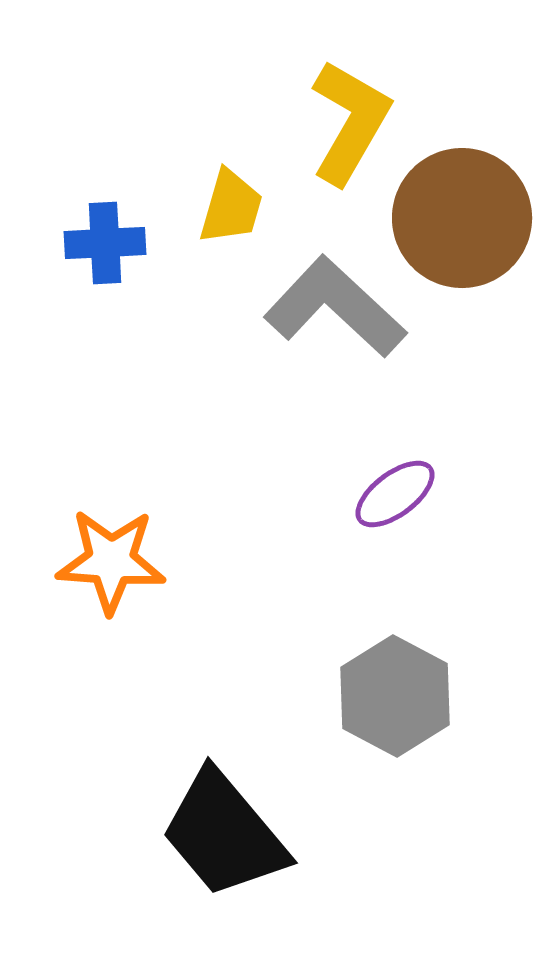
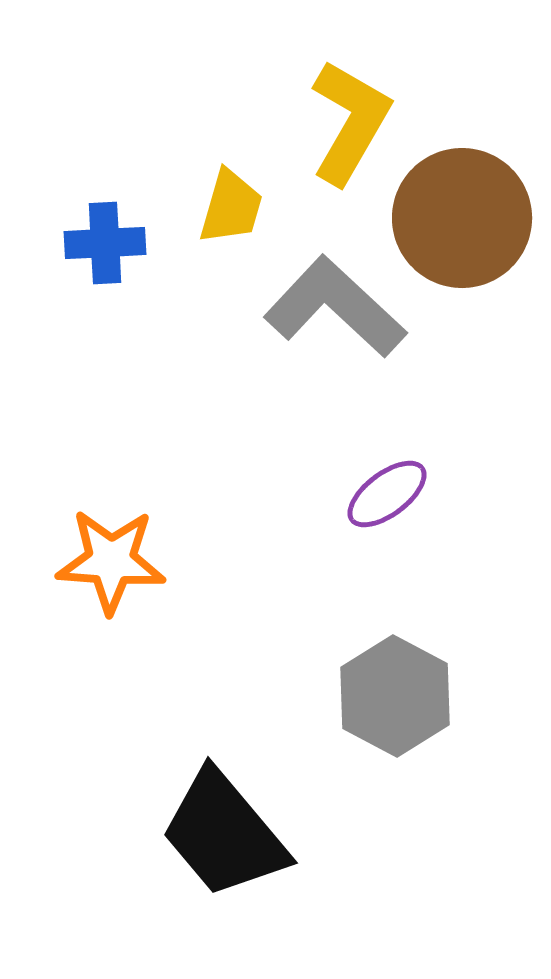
purple ellipse: moved 8 px left
